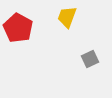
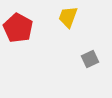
yellow trapezoid: moved 1 px right
